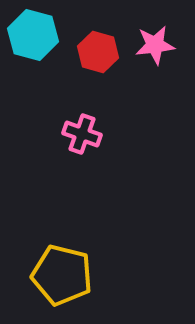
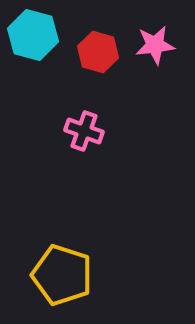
pink cross: moved 2 px right, 3 px up
yellow pentagon: rotated 4 degrees clockwise
